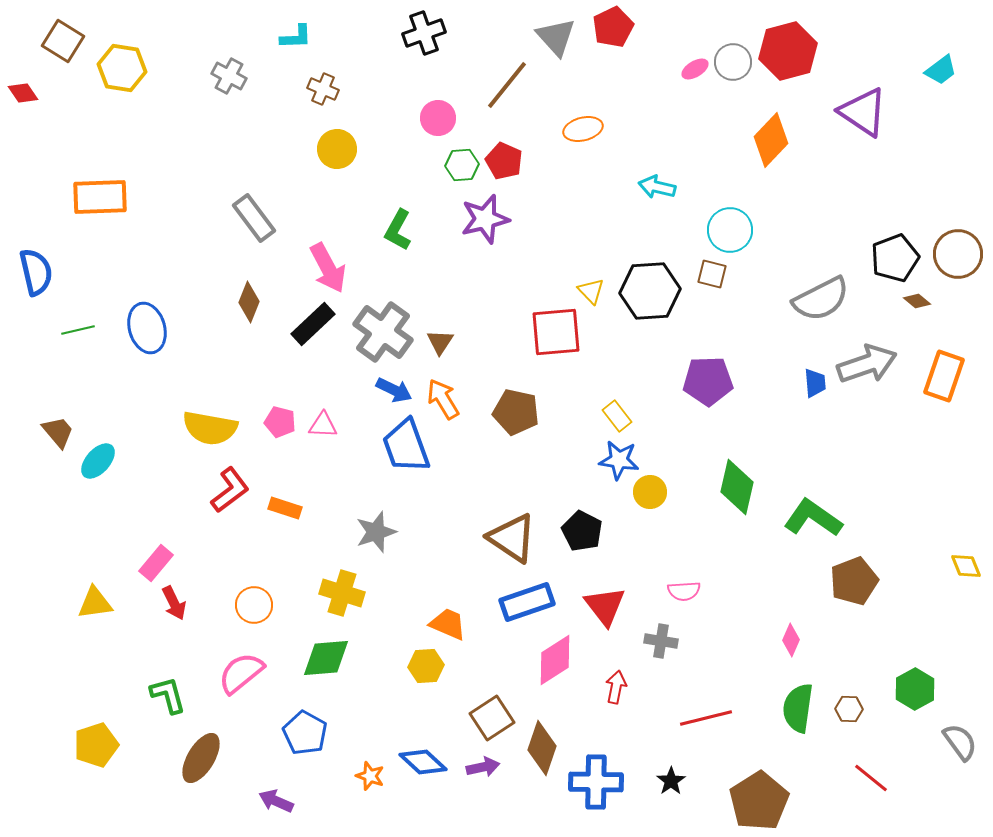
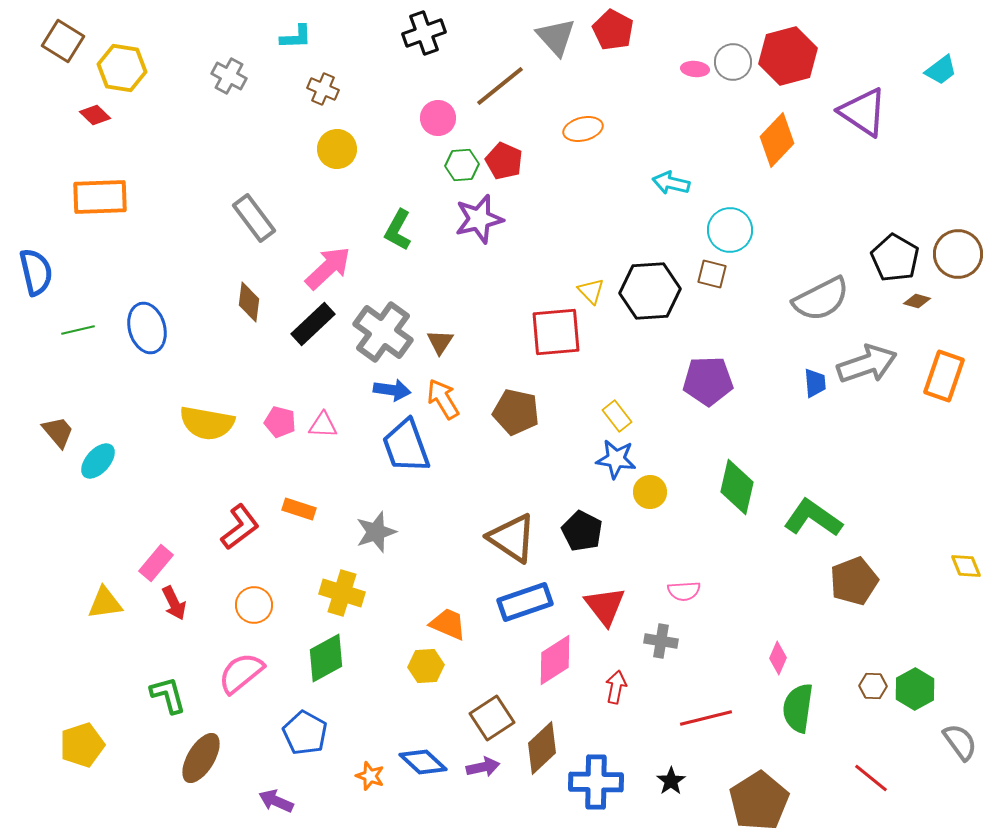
red pentagon at (613, 27): moved 3 px down; rotated 18 degrees counterclockwise
red hexagon at (788, 51): moved 5 px down
pink ellipse at (695, 69): rotated 36 degrees clockwise
brown line at (507, 85): moved 7 px left, 1 px down; rotated 12 degrees clockwise
red diamond at (23, 93): moved 72 px right, 22 px down; rotated 12 degrees counterclockwise
orange diamond at (771, 140): moved 6 px right
cyan arrow at (657, 187): moved 14 px right, 4 px up
purple star at (485, 219): moved 6 px left
black pentagon at (895, 258): rotated 21 degrees counterclockwise
pink arrow at (328, 268): rotated 105 degrees counterclockwise
brown diamond at (917, 301): rotated 24 degrees counterclockwise
brown diamond at (249, 302): rotated 15 degrees counterclockwise
blue arrow at (394, 390): moved 2 px left; rotated 18 degrees counterclockwise
yellow semicircle at (210, 428): moved 3 px left, 5 px up
blue star at (619, 460): moved 3 px left, 1 px up
red L-shape at (230, 490): moved 10 px right, 37 px down
orange rectangle at (285, 508): moved 14 px right, 1 px down
blue rectangle at (527, 602): moved 2 px left
yellow triangle at (95, 603): moved 10 px right
pink diamond at (791, 640): moved 13 px left, 18 px down
green diamond at (326, 658): rotated 24 degrees counterclockwise
brown hexagon at (849, 709): moved 24 px right, 23 px up
yellow pentagon at (96, 745): moved 14 px left
brown diamond at (542, 748): rotated 28 degrees clockwise
